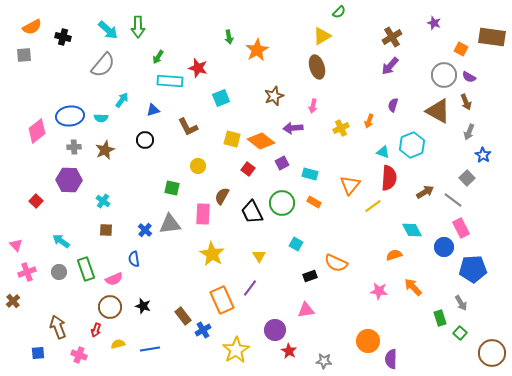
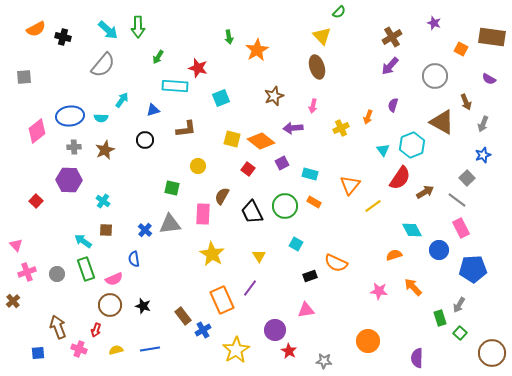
orange semicircle at (32, 27): moved 4 px right, 2 px down
yellow triangle at (322, 36): rotated 42 degrees counterclockwise
gray square at (24, 55): moved 22 px down
gray circle at (444, 75): moved 9 px left, 1 px down
purple semicircle at (469, 77): moved 20 px right, 2 px down
cyan rectangle at (170, 81): moved 5 px right, 5 px down
brown triangle at (438, 111): moved 4 px right, 11 px down
orange arrow at (369, 121): moved 1 px left, 4 px up
brown L-shape at (188, 127): moved 2 px left, 2 px down; rotated 70 degrees counterclockwise
gray arrow at (469, 132): moved 14 px right, 8 px up
cyan triangle at (383, 152): moved 2 px up; rotated 32 degrees clockwise
blue star at (483, 155): rotated 21 degrees clockwise
red semicircle at (389, 178): moved 11 px right; rotated 30 degrees clockwise
gray line at (453, 200): moved 4 px right
green circle at (282, 203): moved 3 px right, 3 px down
cyan arrow at (61, 241): moved 22 px right
blue circle at (444, 247): moved 5 px left, 3 px down
gray circle at (59, 272): moved 2 px left, 2 px down
gray arrow at (461, 303): moved 2 px left, 2 px down; rotated 63 degrees clockwise
brown circle at (110, 307): moved 2 px up
yellow semicircle at (118, 344): moved 2 px left, 6 px down
pink cross at (79, 355): moved 6 px up
purple semicircle at (391, 359): moved 26 px right, 1 px up
